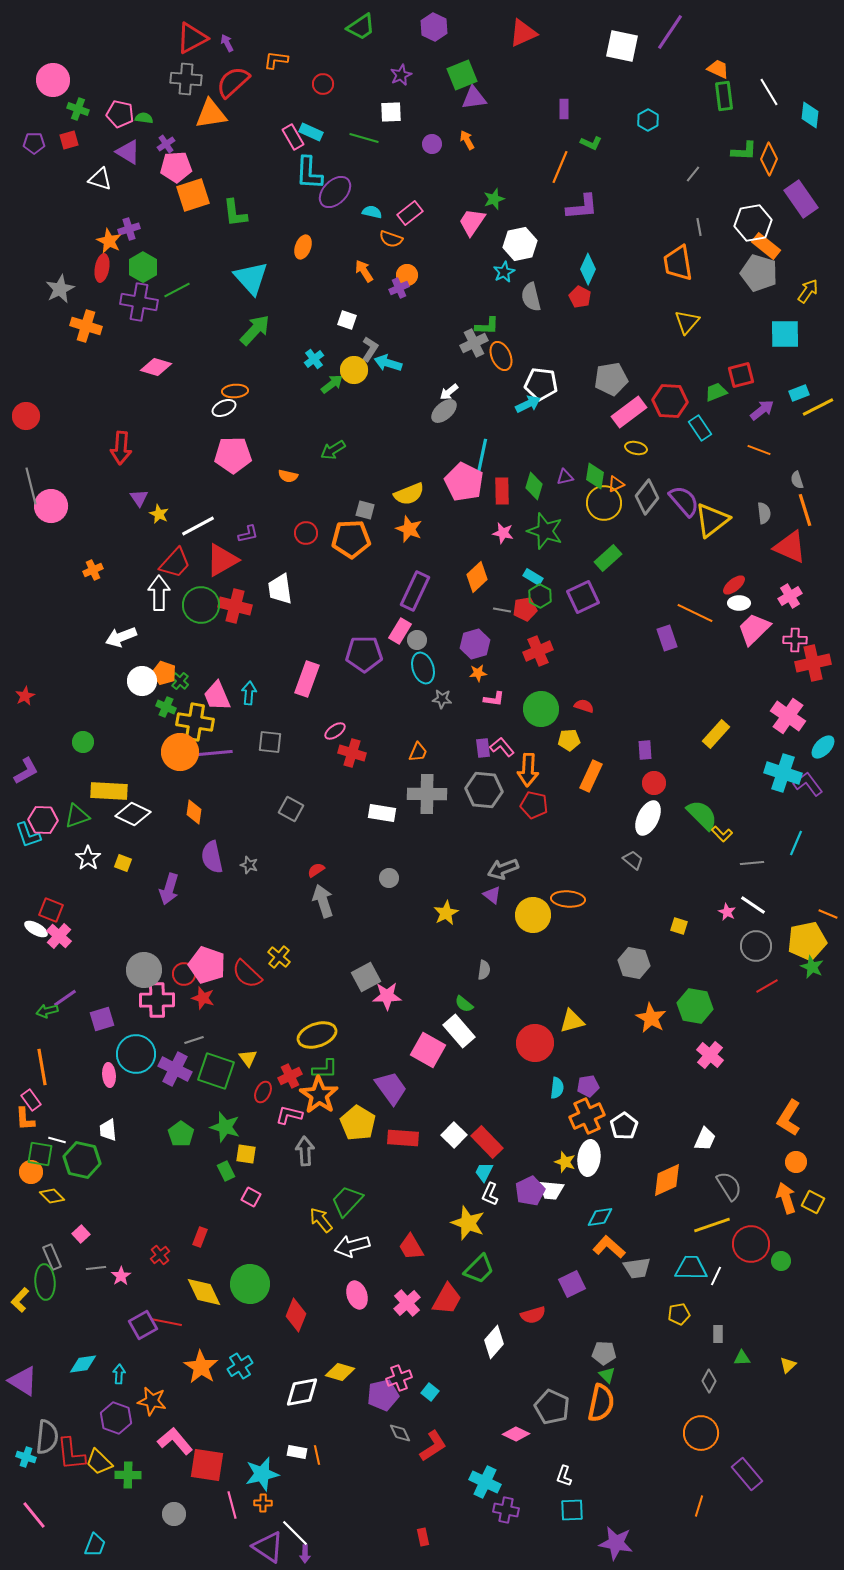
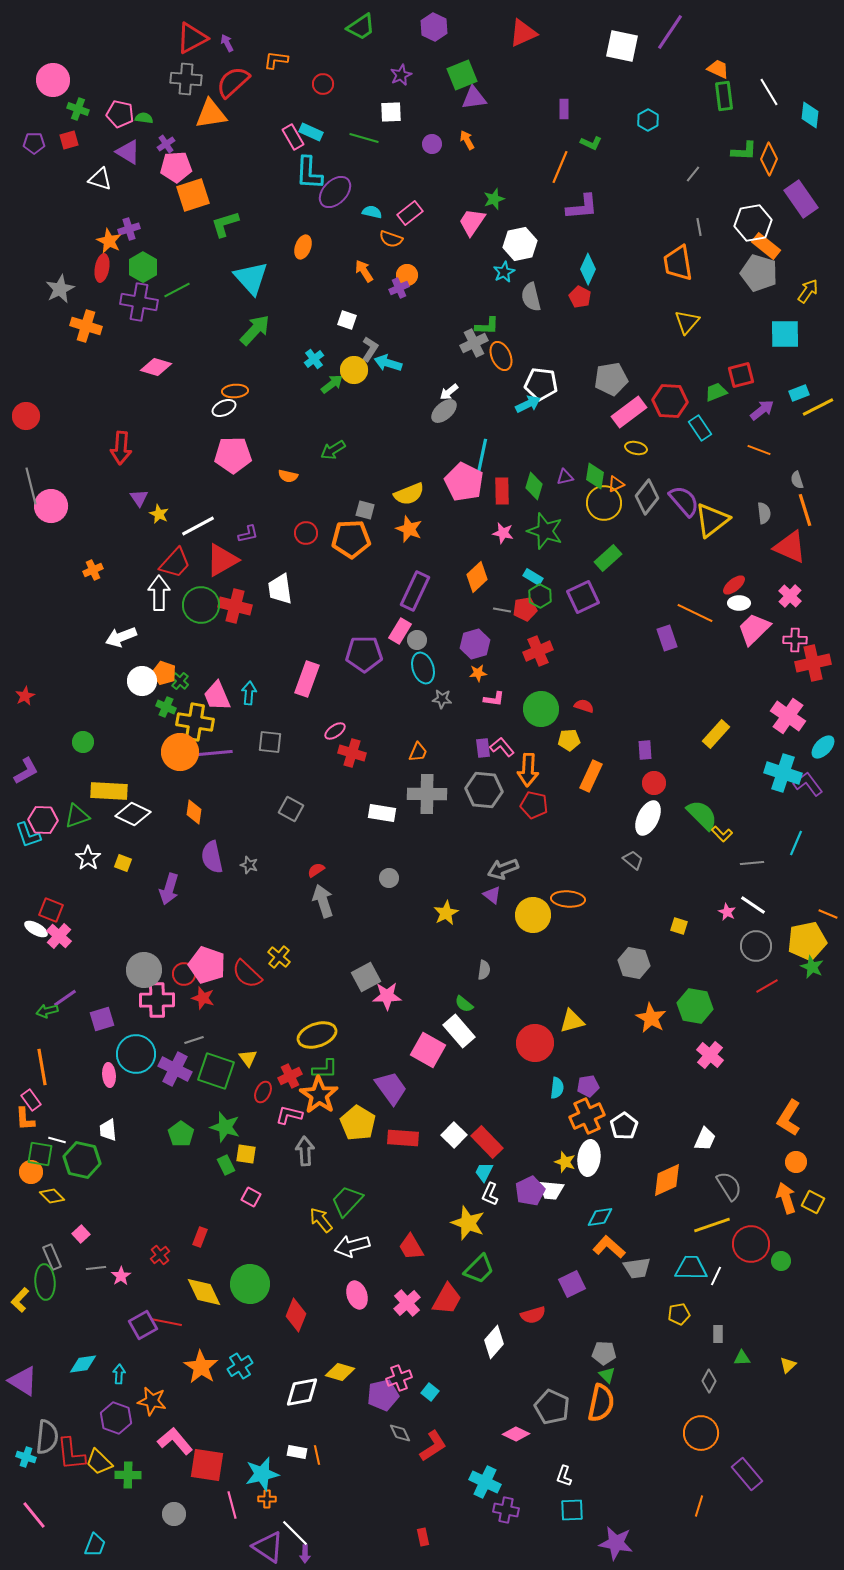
green L-shape at (235, 213): moved 10 px left, 11 px down; rotated 80 degrees clockwise
pink cross at (790, 596): rotated 15 degrees counterclockwise
green rectangle at (226, 1171): moved 6 px up
orange cross at (263, 1503): moved 4 px right, 4 px up
